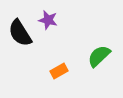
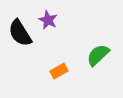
purple star: rotated 12 degrees clockwise
green semicircle: moved 1 px left, 1 px up
